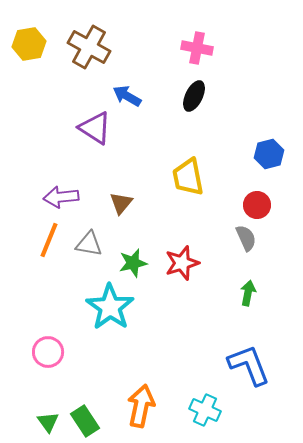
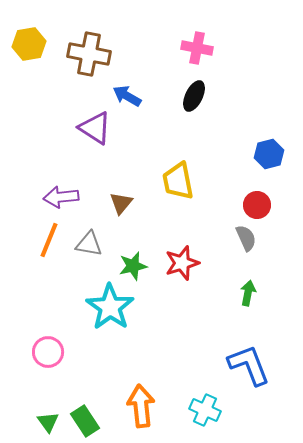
brown cross: moved 7 px down; rotated 18 degrees counterclockwise
yellow trapezoid: moved 10 px left, 4 px down
green star: moved 3 px down
orange arrow: rotated 18 degrees counterclockwise
